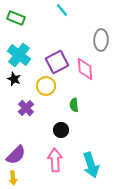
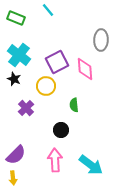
cyan line: moved 14 px left
cyan arrow: rotated 35 degrees counterclockwise
